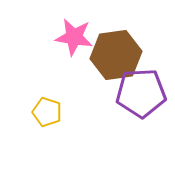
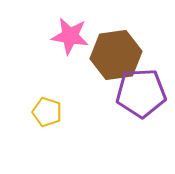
pink star: moved 4 px left, 1 px up
